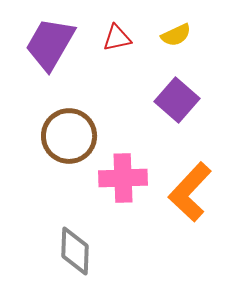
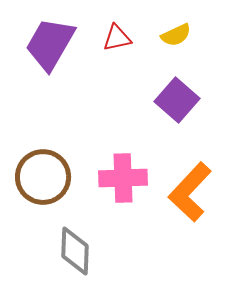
brown circle: moved 26 px left, 41 px down
